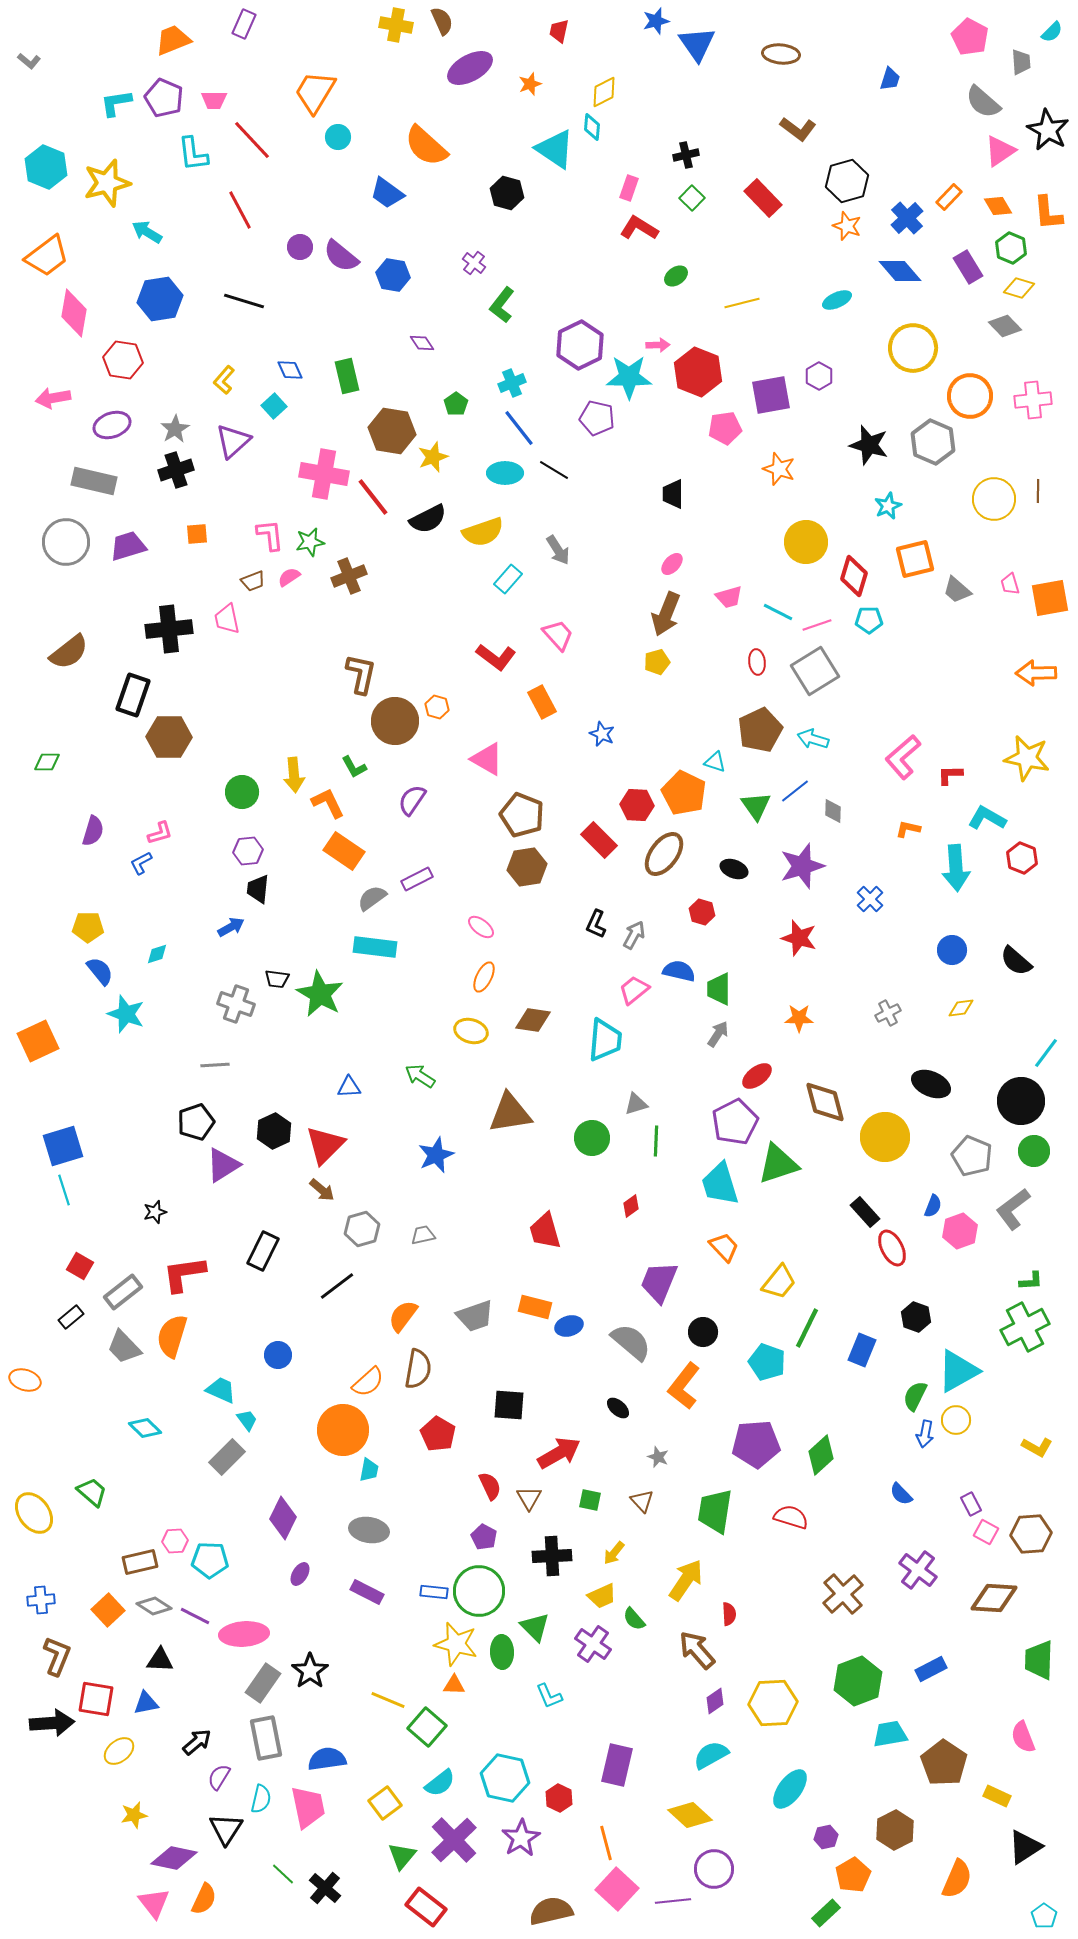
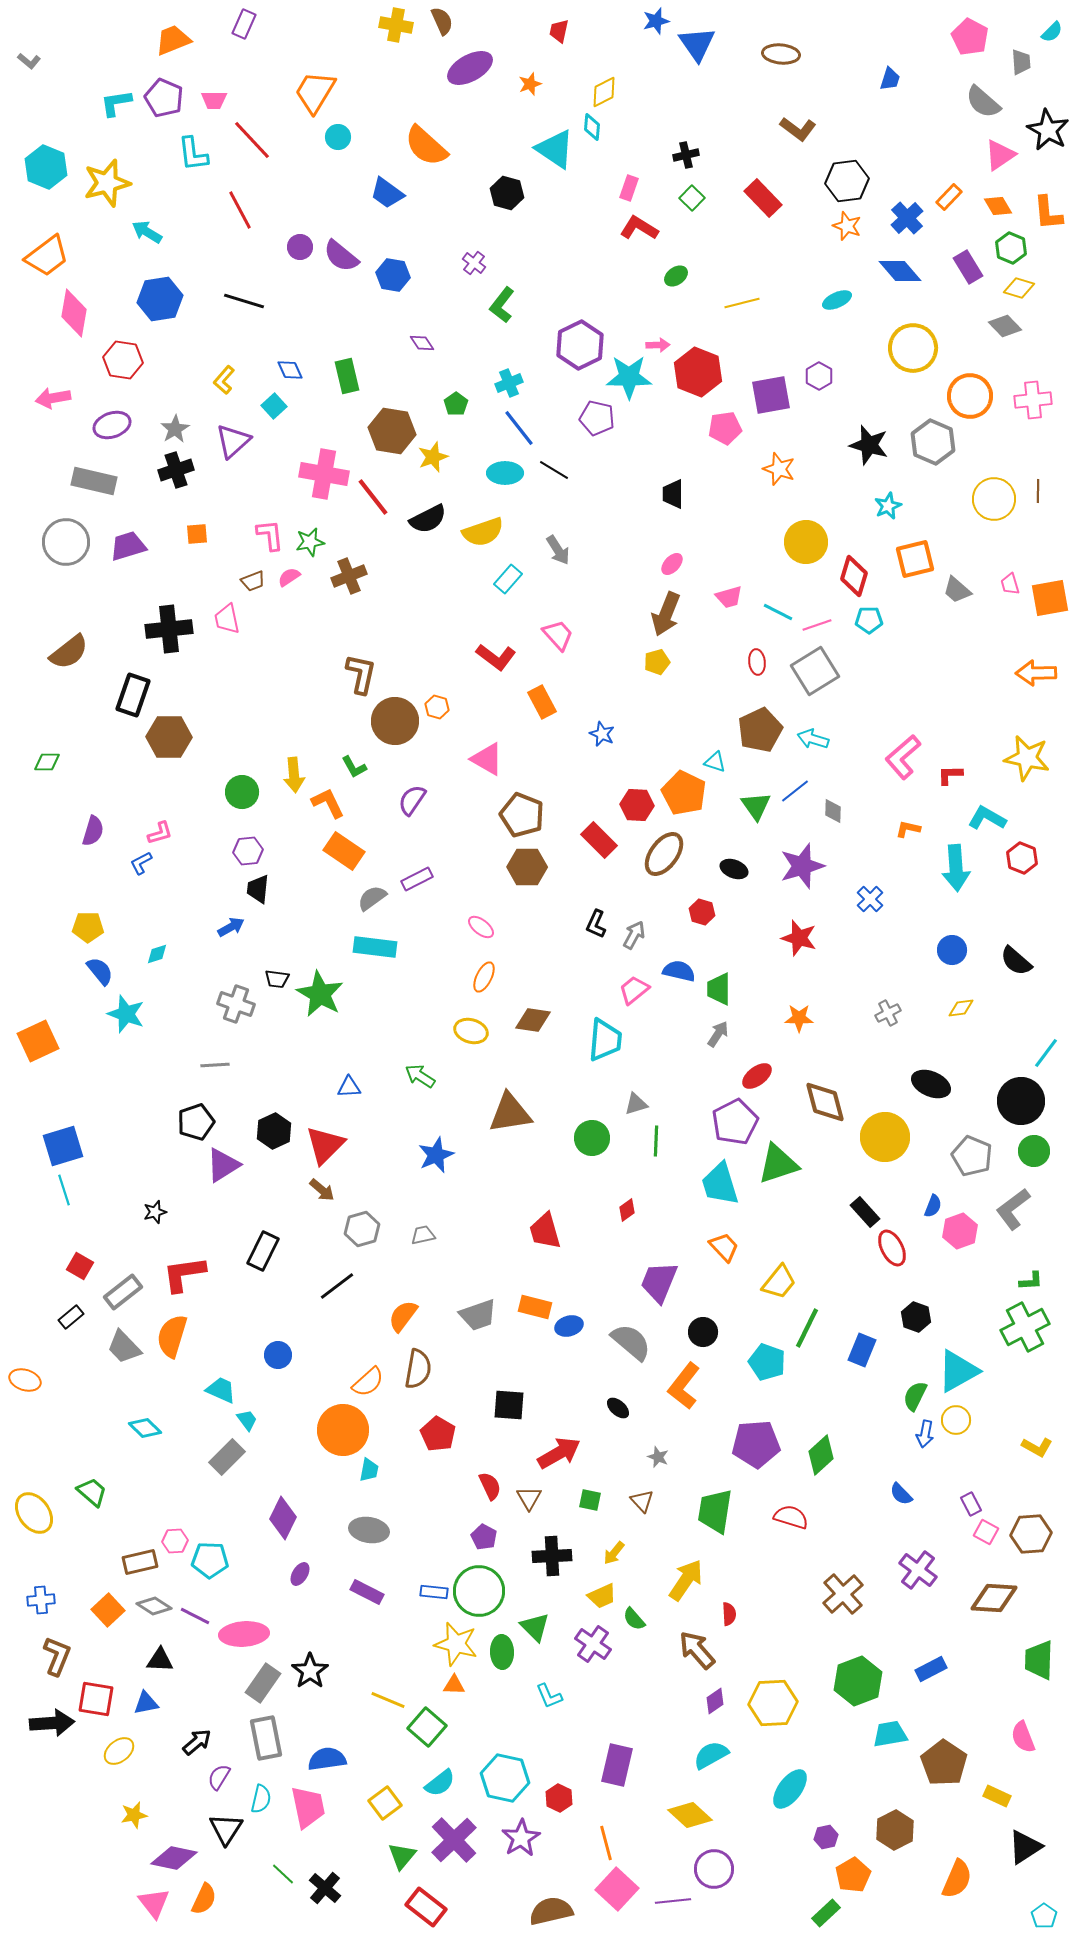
pink triangle at (1000, 151): moved 4 px down
black hexagon at (847, 181): rotated 9 degrees clockwise
cyan cross at (512, 383): moved 3 px left
brown hexagon at (527, 867): rotated 9 degrees clockwise
red diamond at (631, 1206): moved 4 px left, 4 px down
gray trapezoid at (475, 1316): moved 3 px right, 1 px up
